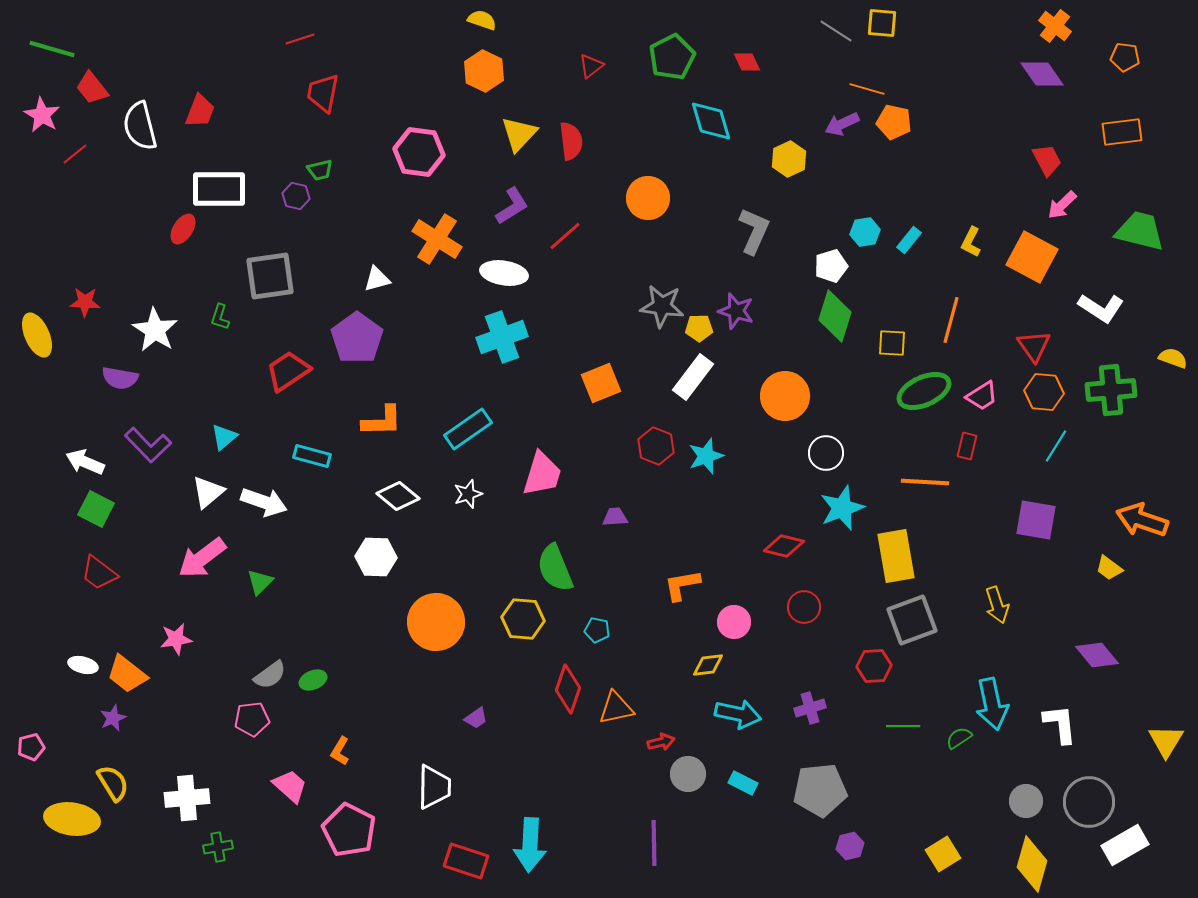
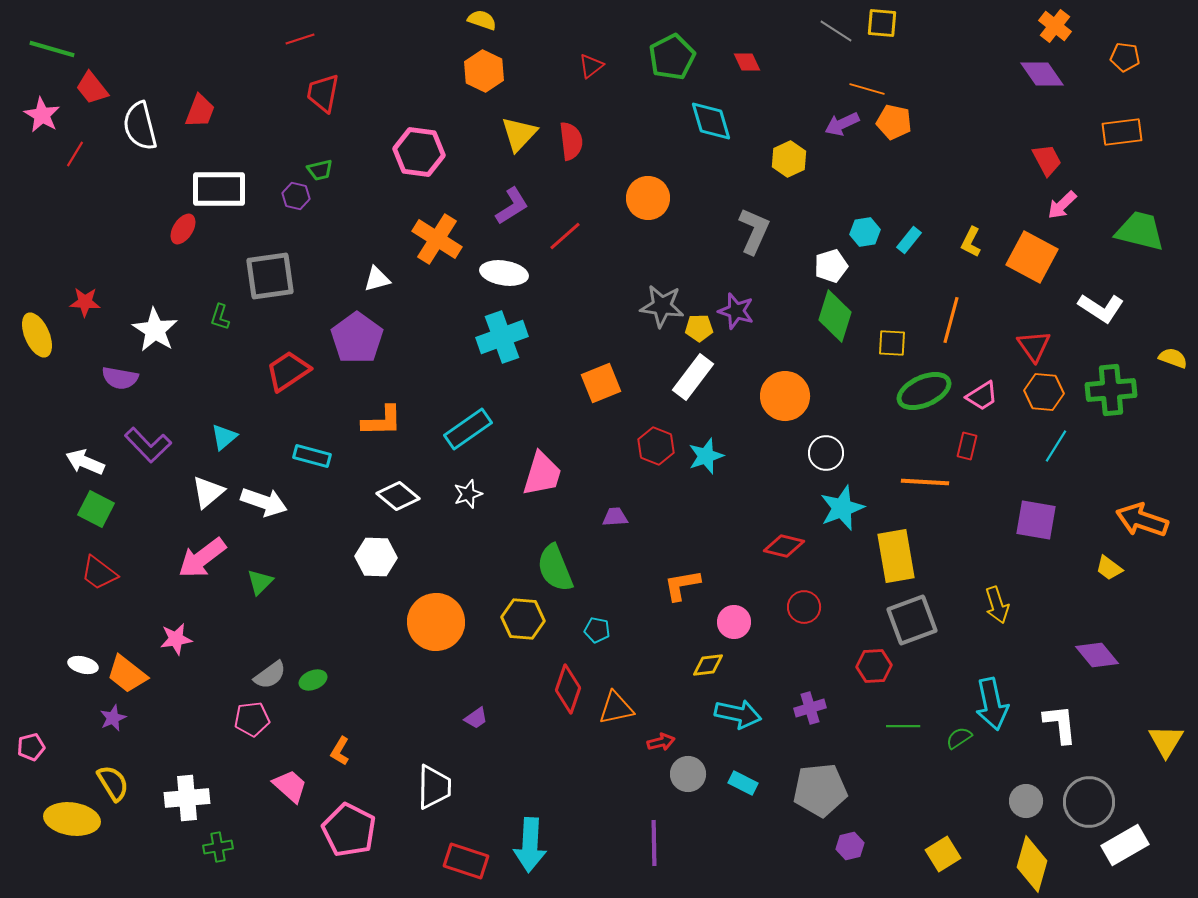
red line at (75, 154): rotated 20 degrees counterclockwise
